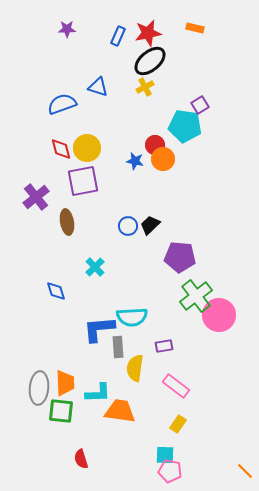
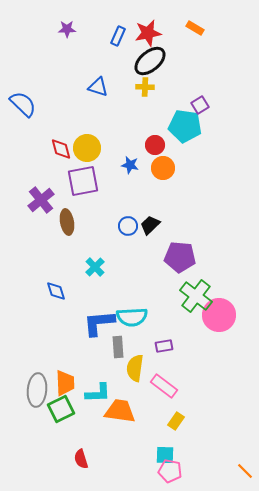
orange rectangle at (195, 28): rotated 18 degrees clockwise
yellow cross at (145, 87): rotated 30 degrees clockwise
blue semicircle at (62, 104): moved 39 px left; rotated 64 degrees clockwise
orange circle at (163, 159): moved 9 px down
blue star at (135, 161): moved 5 px left, 4 px down
purple cross at (36, 197): moved 5 px right, 3 px down
green cross at (196, 296): rotated 16 degrees counterclockwise
blue L-shape at (99, 329): moved 6 px up
pink rectangle at (176, 386): moved 12 px left
gray ellipse at (39, 388): moved 2 px left, 2 px down
green square at (61, 411): moved 2 px up; rotated 32 degrees counterclockwise
yellow rectangle at (178, 424): moved 2 px left, 3 px up
